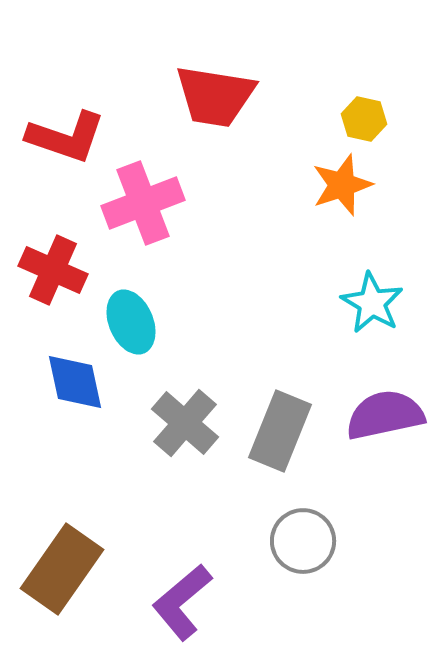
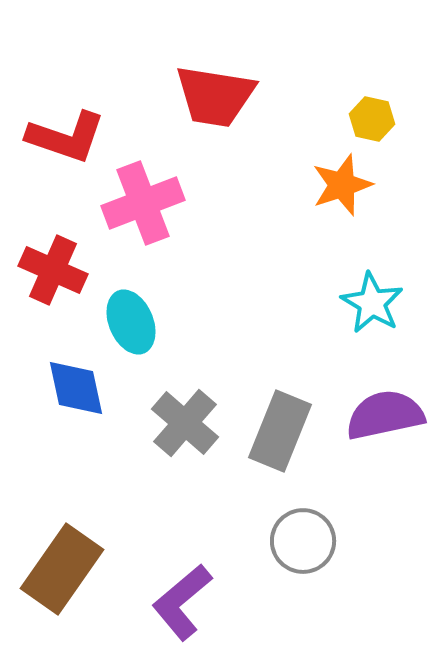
yellow hexagon: moved 8 px right
blue diamond: moved 1 px right, 6 px down
